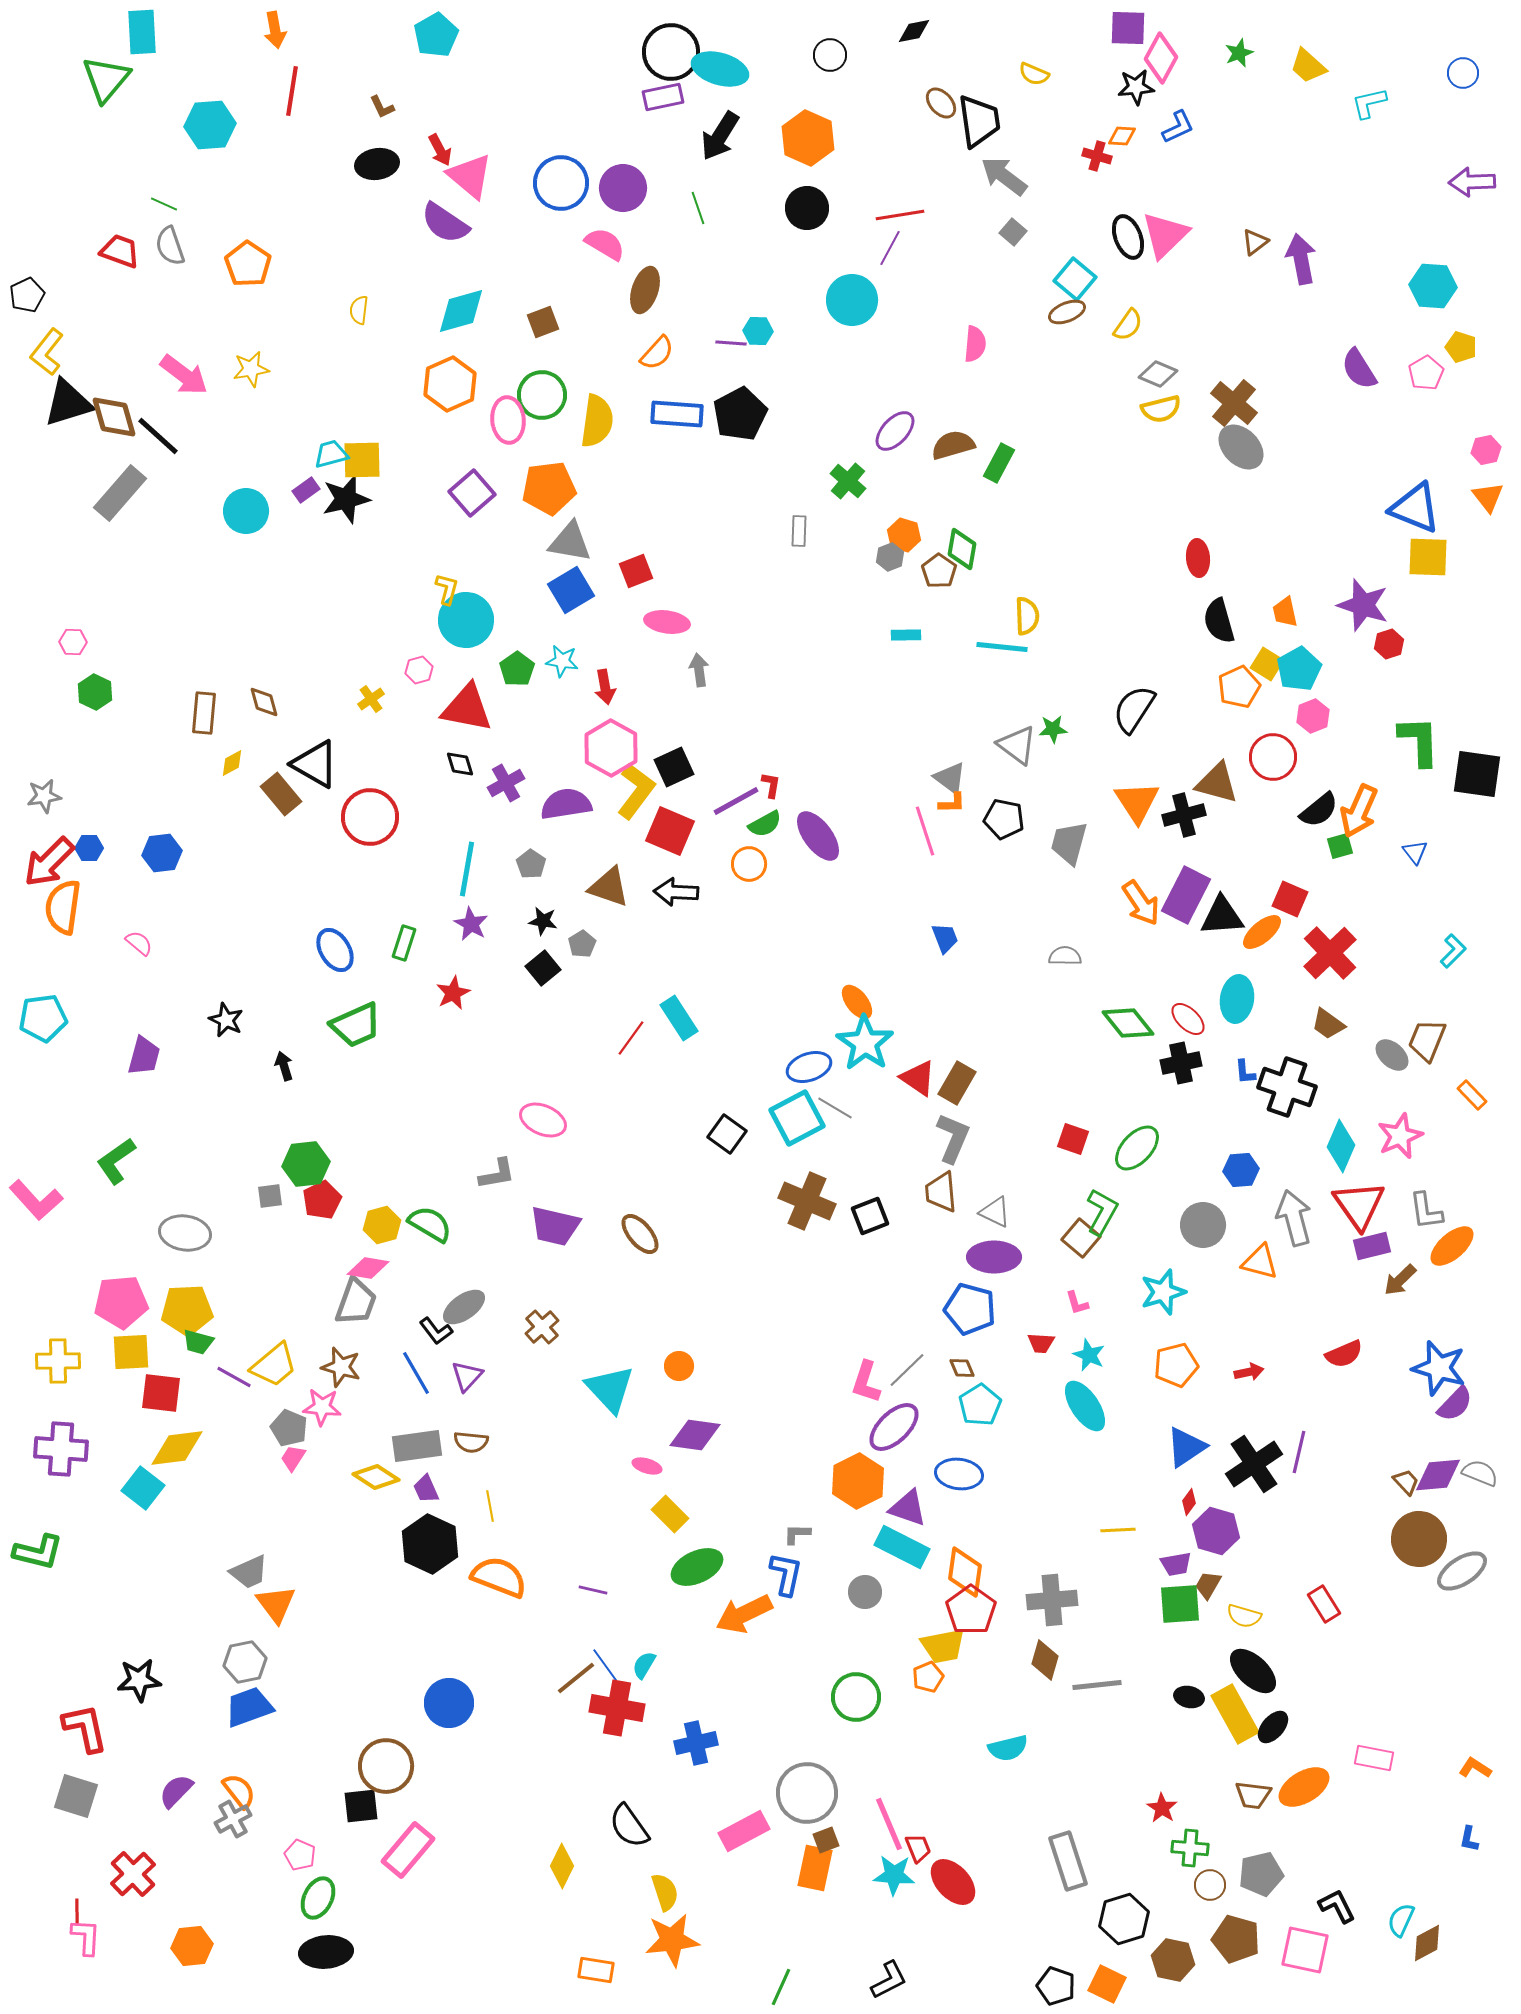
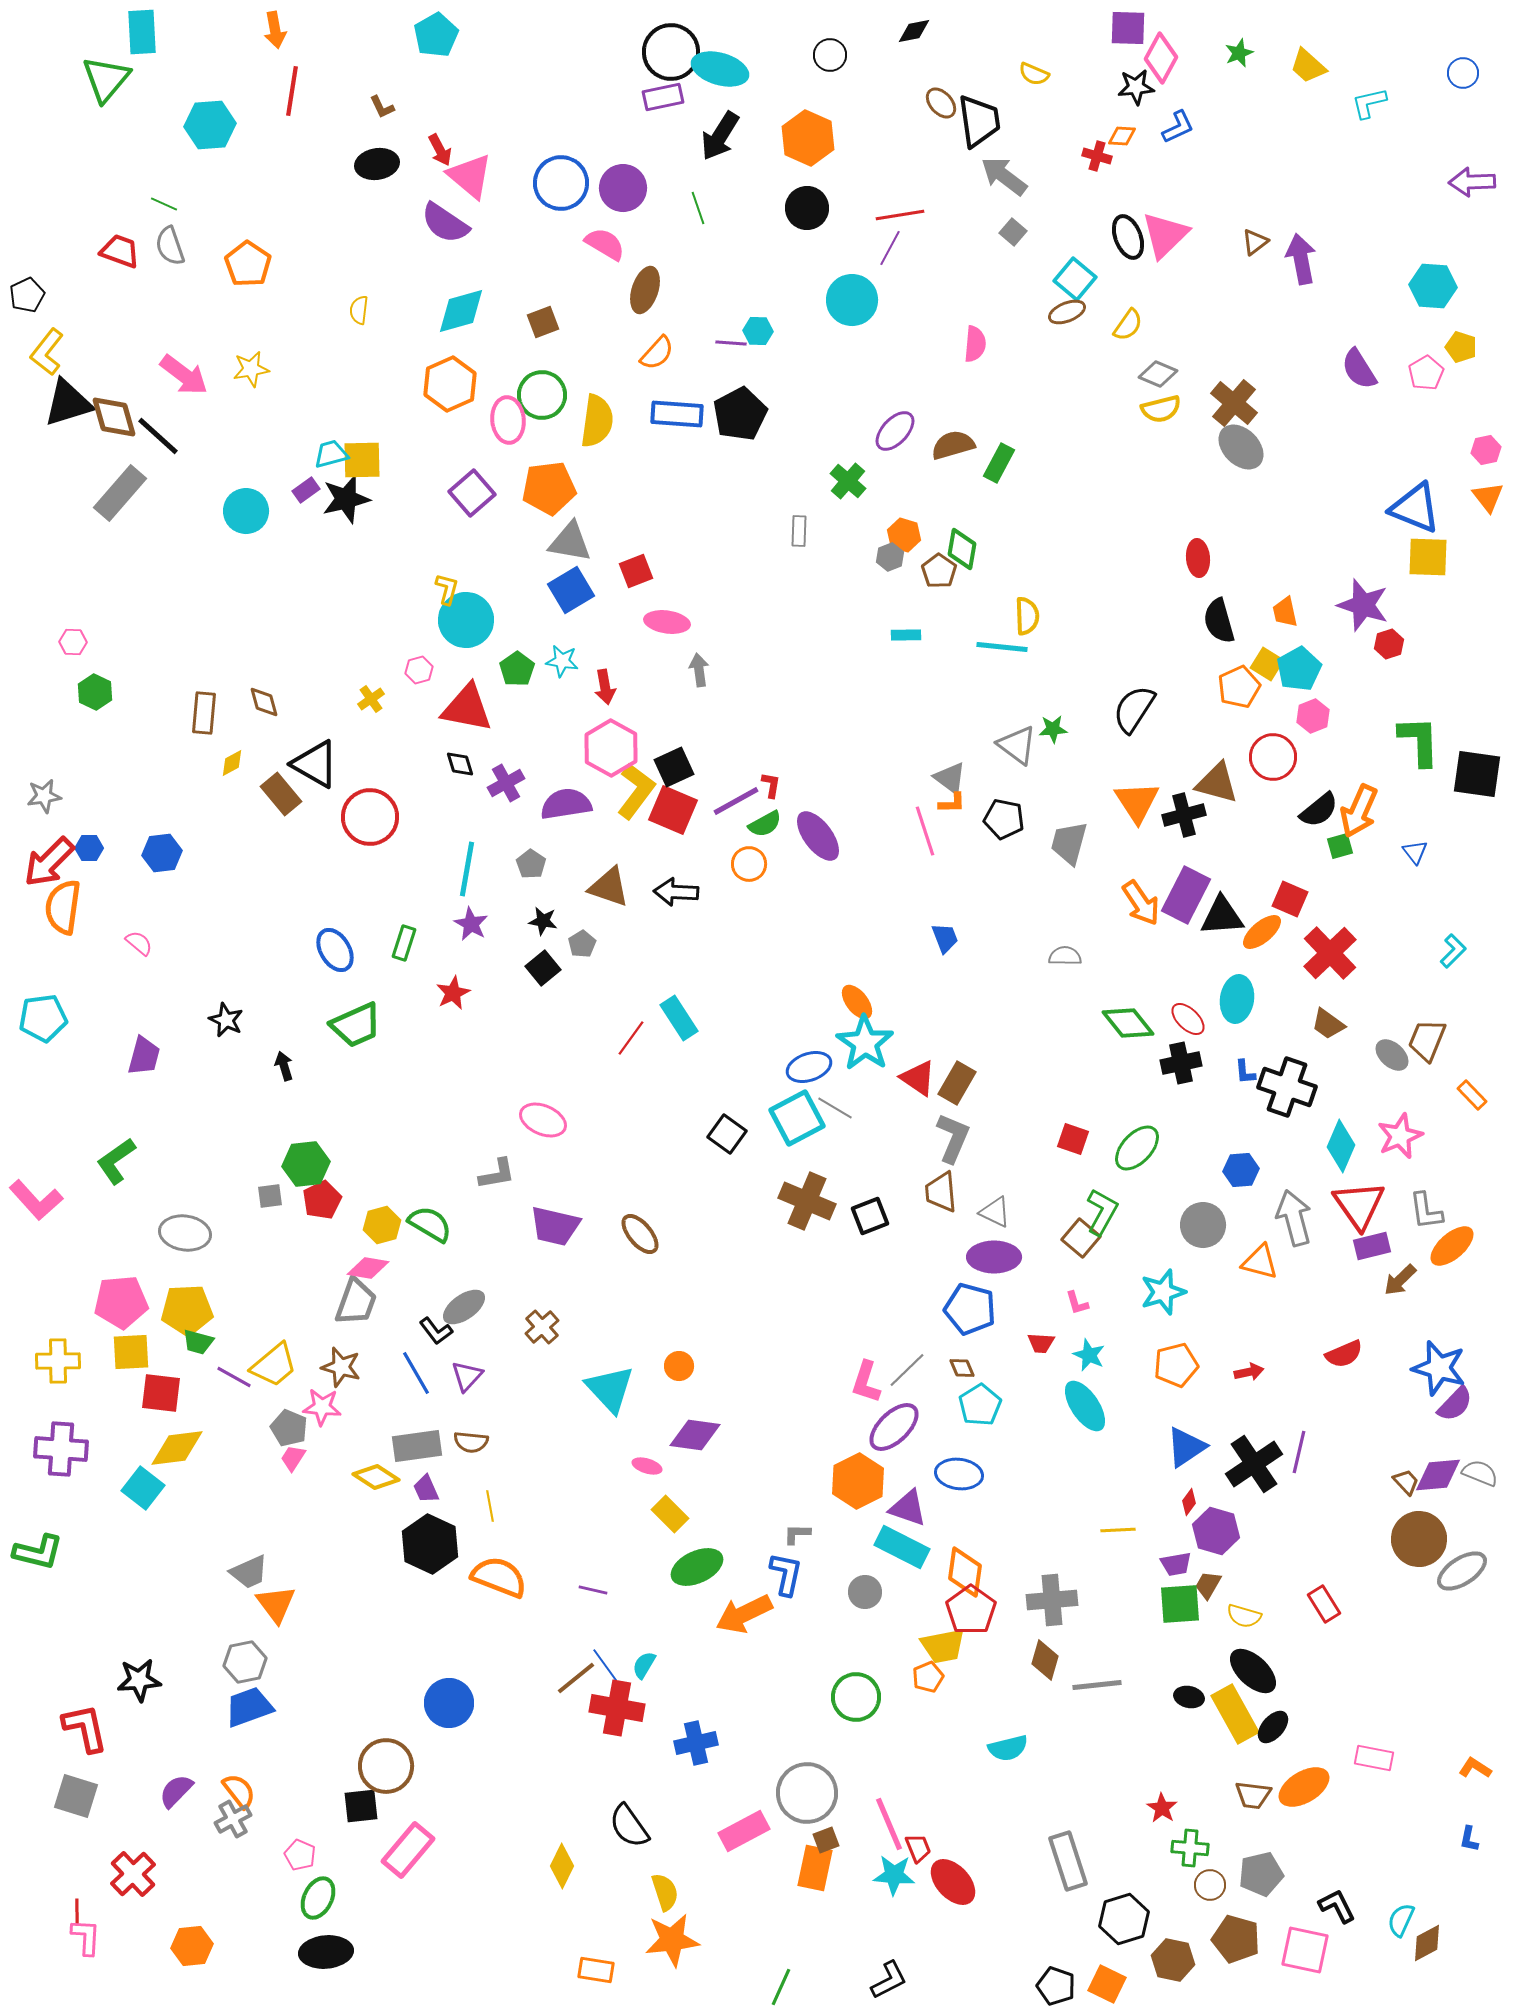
red square at (670, 831): moved 3 px right, 21 px up
